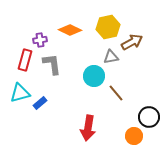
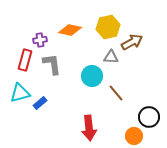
orange diamond: rotated 15 degrees counterclockwise
gray triangle: rotated 14 degrees clockwise
cyan circle: moved 2 px left
red arrow: moved 1 px right; rotated 15 degrees counterclockwise
